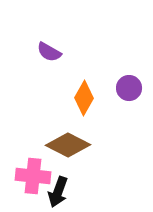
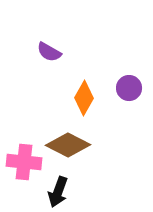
pink cross: moved 9 px left, 14 px up
